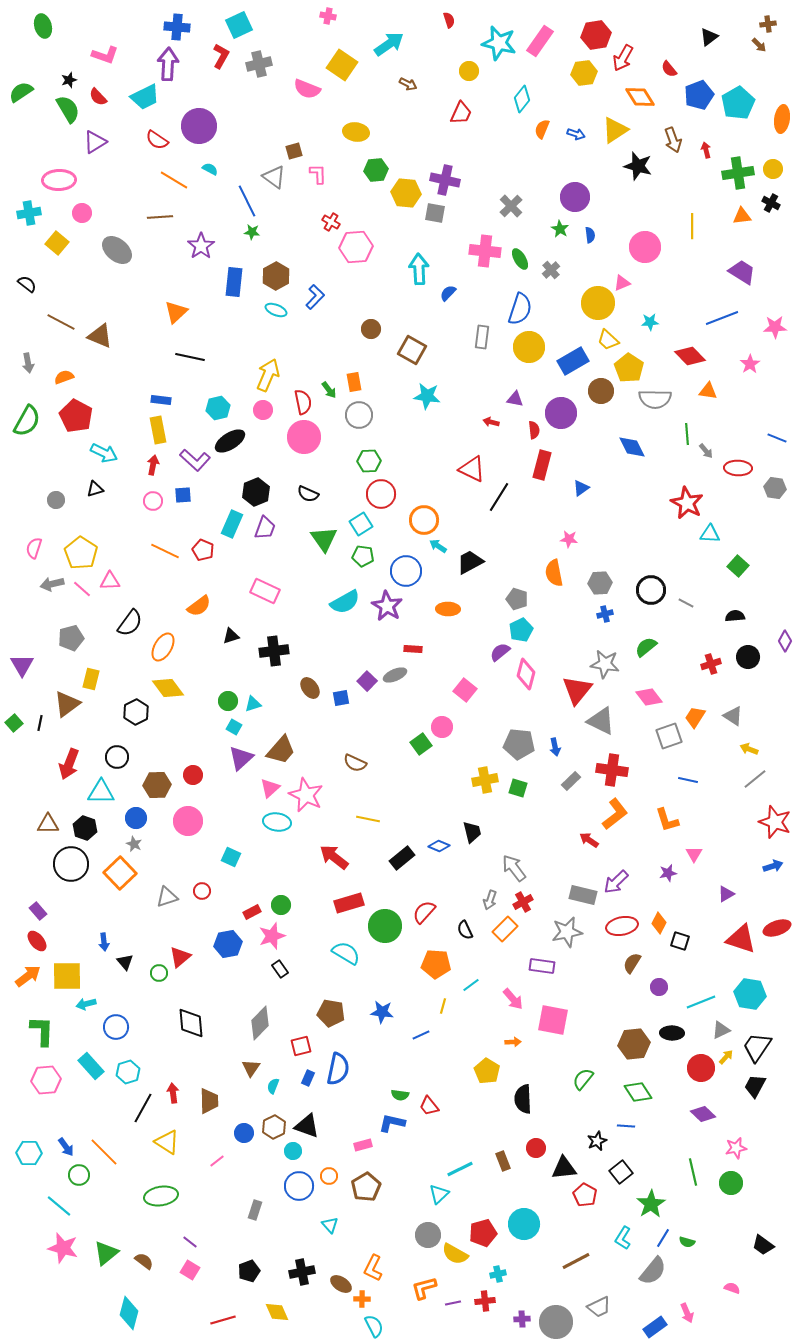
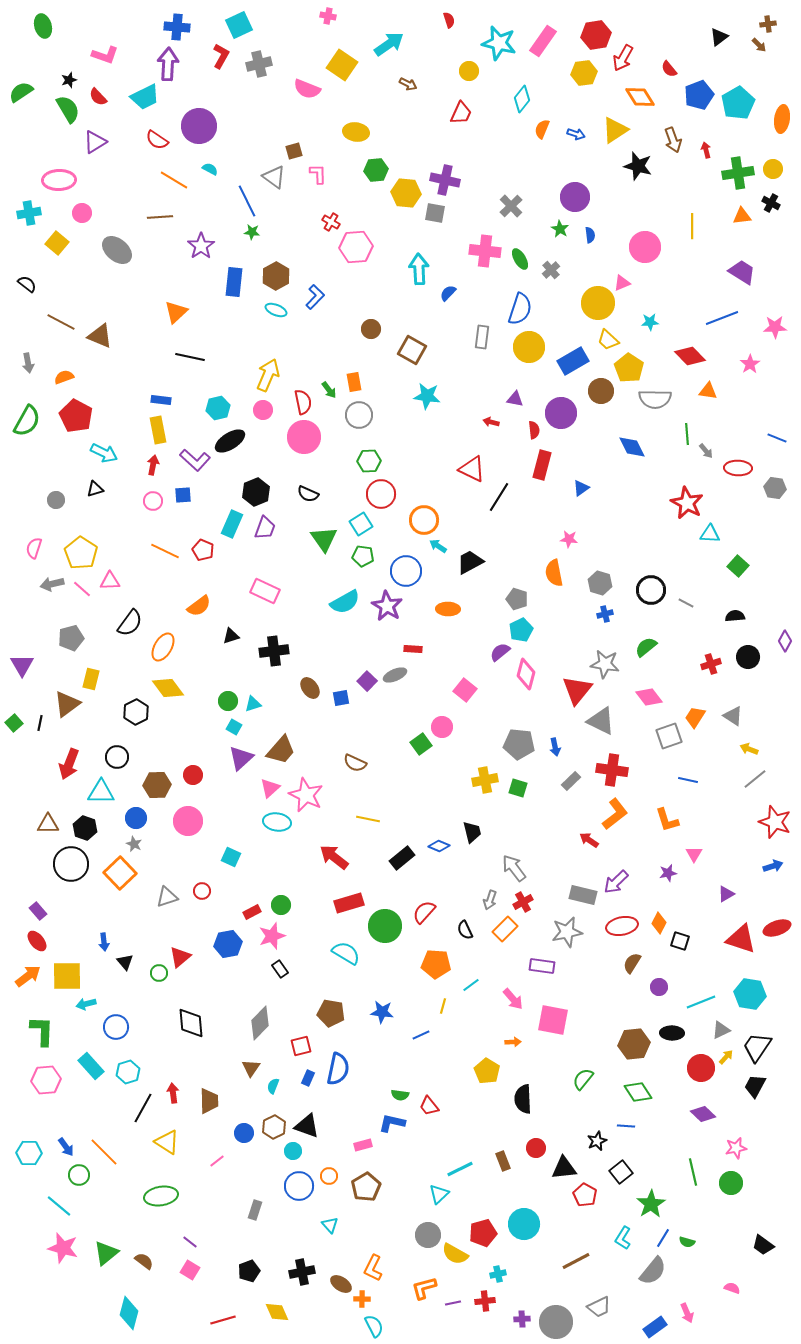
black triangle at (709, 37): moved 10 px right
pink rectangle at (540, 41): moved 3 px right
gray hexagon at (600, 583): rotated 20 degrees clockwise
